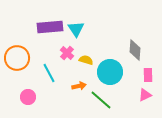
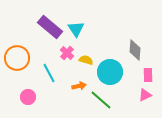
purple rectangle: rotated 45 degrees clockwise
